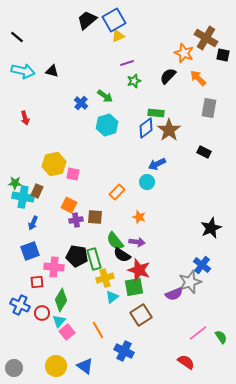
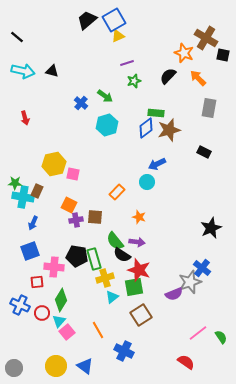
brown star at (169, 130): rotated 20 degrees clockwise
blue cross at (202, 265): moved 3 px down
